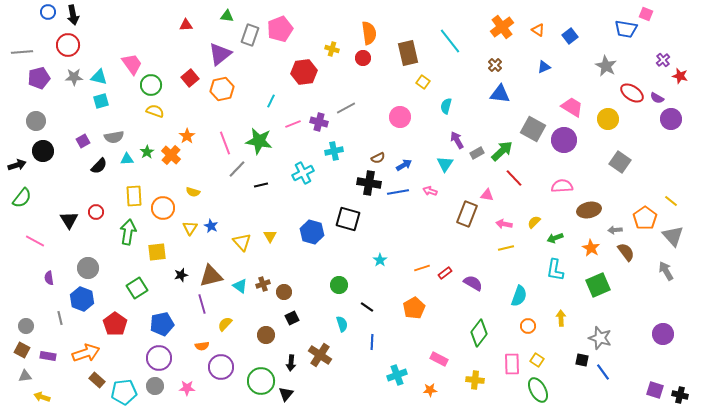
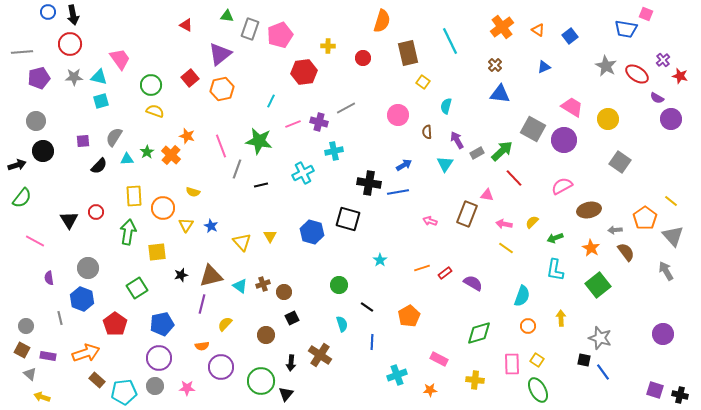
red triangle at (186, 25): rotated 32 degrees clockwise
pink pentagon at (280, 29): moved 6 px down
orange semicircle at (369, 33): moved 13 px right, 12 px up; rotated 25 degrees clockwise
gray rectangle at (250, 35): moved 6 px up
cyan line at (450, 41): rotated 12 degrees clockwise
red circle at (68, 45): moved 2 px right, 1 px up
yellow cross at (332, 49): moved 4 px left, 3 px up; rotated 16 degrees counterclockwise
pink trapezoid at (132, 64): moved 12 px left, 5 px up
red ellipse at (632, 93): moved 5 px right, 19 px up
pink circle at (400, 117): moved 2 px left, 2 px up
orange star at (187, 136): rotated 21 degrees counterclockwise
gray semicircle at (114, 137): rotated 132 degrees clockwise
purple square at (83, 141): rotated 24 degrees clockwise
pink line at (225, 143): moved 4 px left, 3 px down
brown semicircle at (378, 158): moved 49 px right, 26 px up; rotated 112 degrees clockwise
gray line at (237, 169): rotated 24 degrees counterclockwise
pink semicircle at (562, 186): rotated 25 degrees counterclockwise
pink arrow at (430, 191): moved 30 px down
yellow semicircle at (534, 222): moved 2 px left
yellow triangle at (190, 228): moved 4 px left, 3 px up
yellow line at (506, 248): rotated 49 degrees clockwise
green square at (598, 285): rotated 15 degrees counterclockwise
cyan semicircle at (519, 296): moved 3 px right
purple line at (202, 304): rotated 30 degrees clockwise
orange pentagon at (414, 308): moved 5 px left, 8 px down
green diamond at (479, 333): rotated 36 degrees clockwise
black square at (582, 360): moved 2 px right
gray triangle at (25, 376): moved 5 px right, 2 px up; rotated 48 degrees clockwise
